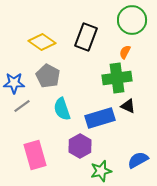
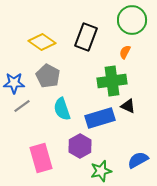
green cross: moved 5 px left, 3 px down
pink rectangle: moved 6 px right, 3 px down
